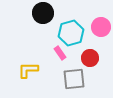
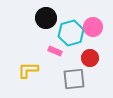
black circle: moved 3 px right, 5 px down
pink circle: moved 8 px left
pink rectangle: moved 5 px left, 2 px up; rotated 32 degrees counterclockwise
